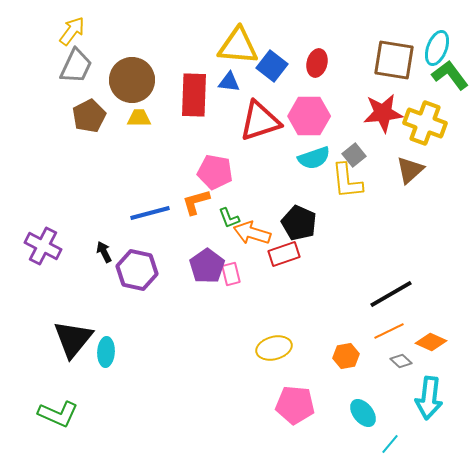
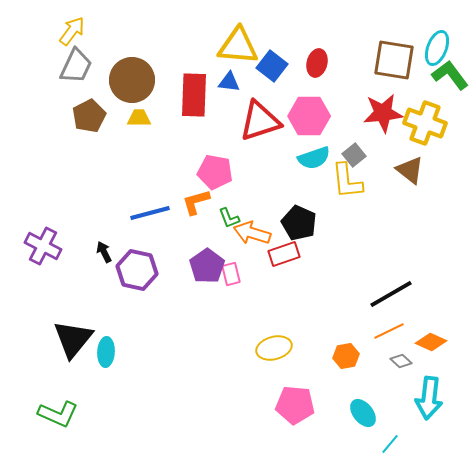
brown triangle at (410, 170): rotated 40 degrees counterclockwise
